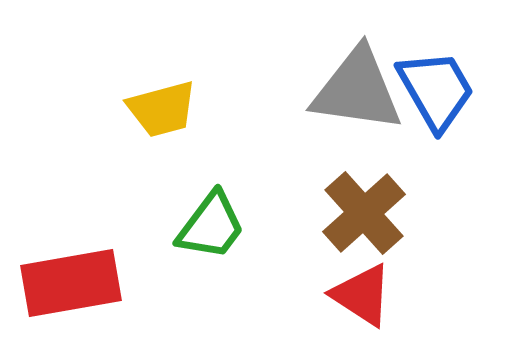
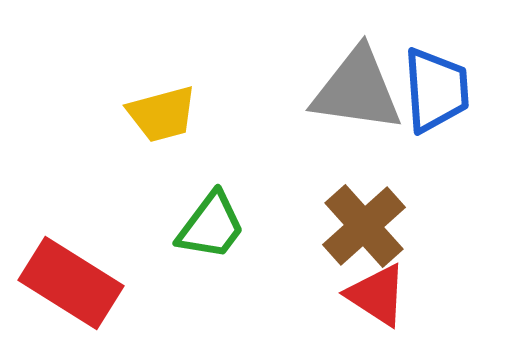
blue trapezoid: rotated 26 degrees clockwise
yellow trapezoid: moved 5 px down
brown cross: moved 13 px down
red rectangle: rotated 42 degrees clockwise
red triangle: moved 15 px right
